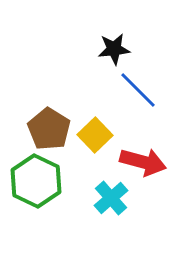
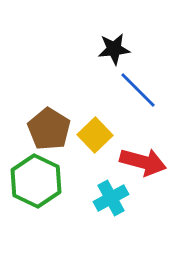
cyan cross: rotated 12 degrees clockwise
